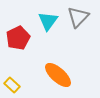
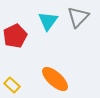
red pentagon: moved 3 px left, 2 px up
orange ellipse: moved 3 px left, 4 px down
